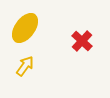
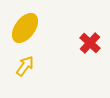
red cross: moved 8 px right, 2 px down
